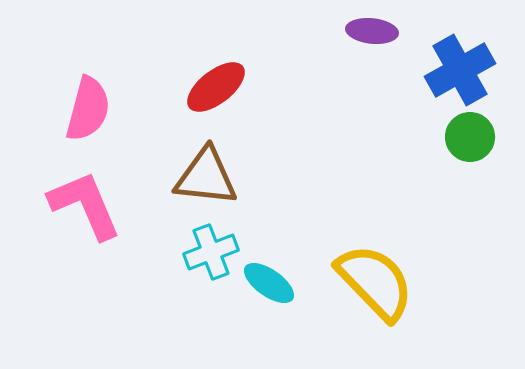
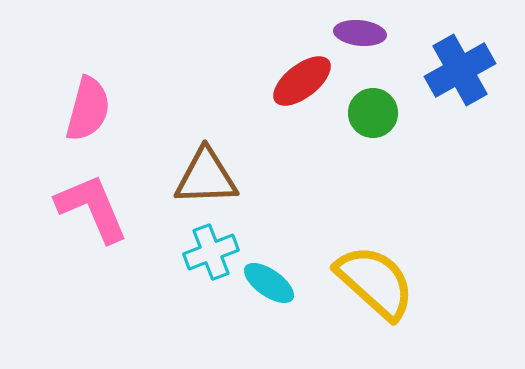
purple ellipse: moved 12 px left, 2 px down
red ellipse: moved 86 px right, 6 px up
green circle: moved 97 px left, 24 px up
brown triangle: rotated 8 degrees counterclockwise
pink L-shape: moved 7 px right, 3 px down
yellow semicircle: rotated 4 degrees counterclockwise
